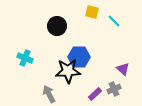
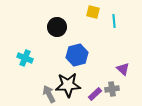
yellow square: moved 1 px right
cyan line: rotated 40 degrees clockwise
black circle: moved 1 px down
blue hexagon: moved 2 px left, 2 px up; rotated 15 degrees counterclockwise
black star: moved 14 px down
gray cross: moved 2 px left; rotated 16 degrees clockwise
